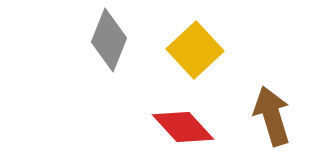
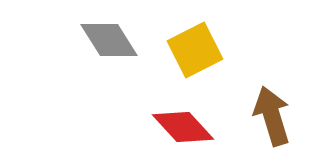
gray diamond: rotated 54 degrees counterclockwise
yellow square: rotated 16 degrees clockwise
